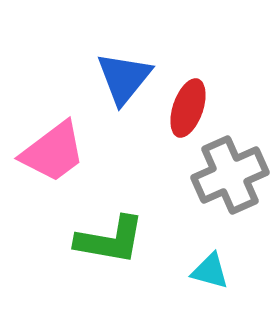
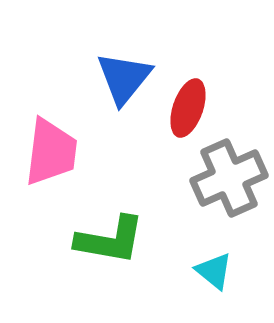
pink trapezoid: moved 2 px left; rotated 46 degrees counterclockwise
gray cross: moved 1 px left, 3 px down
cyan triangle: moved 4 px right; rotated 24 degrees clockwise
